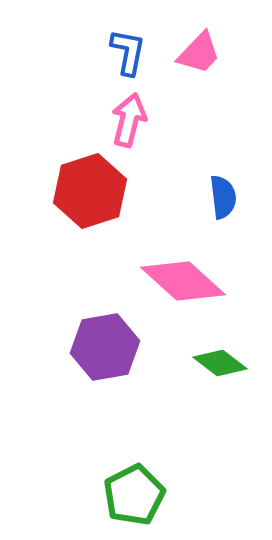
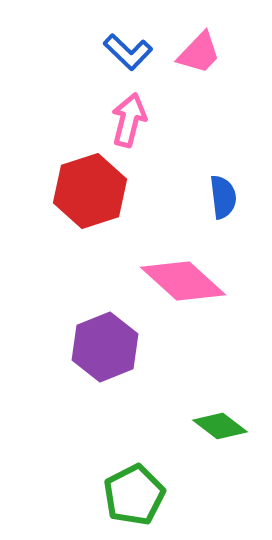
blue L-shape: rotated 123 degrees clockwise
purple hexagon: rotated 12 degrees counterclockwise
green diamond: moved 63 px down
